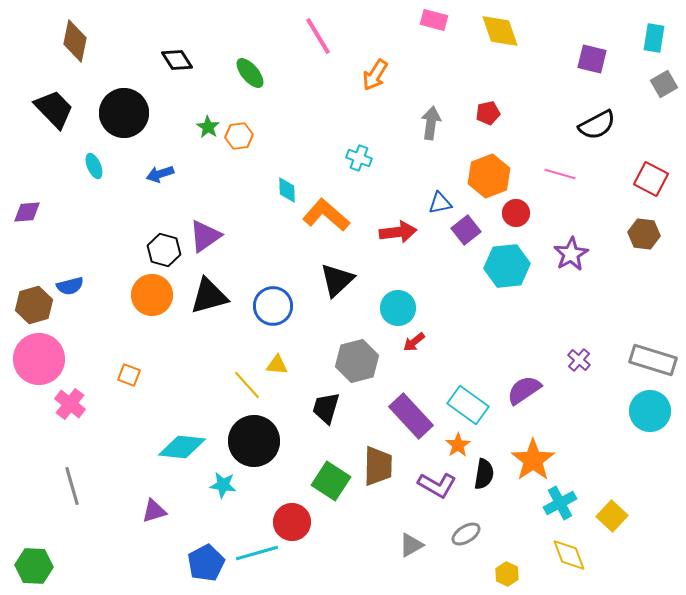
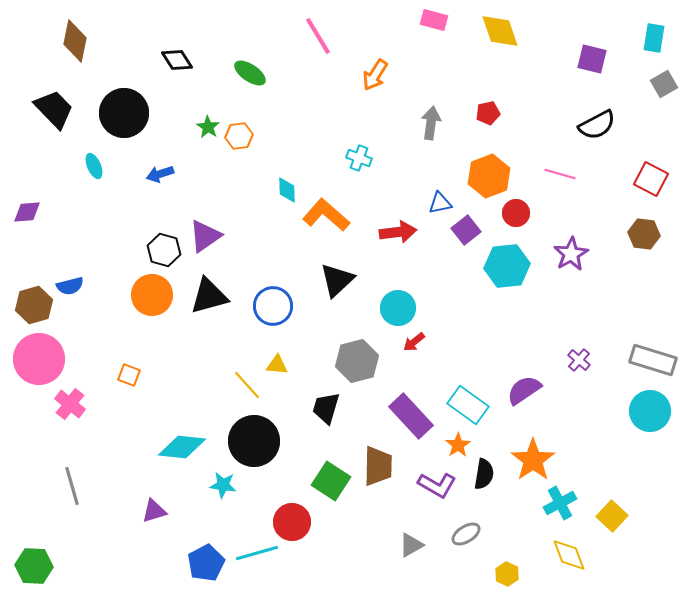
green ellipse at (250, 73): rotated 16 degrees counterclockwise
